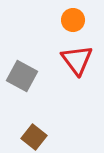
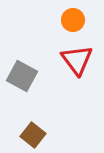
brown square: moved 1 px left, 2 px up
